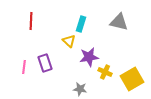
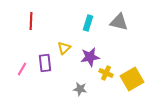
cyan rectangle: moved 7 px right, 1 px up
yellow triangle: moved 5 px left, 7 px down; rotated 32 degrees clockwise
purple star: moved 1 px right
purple rectangle: rotated 12 degrees clockwise
pink line: moved 2 px left, 2 px down; rotated 24 degrees clockwise
yellow cross: moved 1 px right, 1 px down
